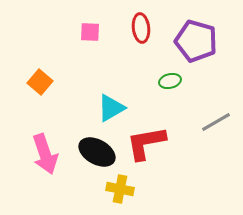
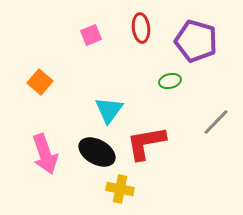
pink square: moved 1 px right, 3 px down; rotated 25 degrees counterclockwise
cyan triangle: moved 2 px left, 2 px down; rotated 24 degrees counterclockwise
gray line: rotated 16 degrees counterclockwise
